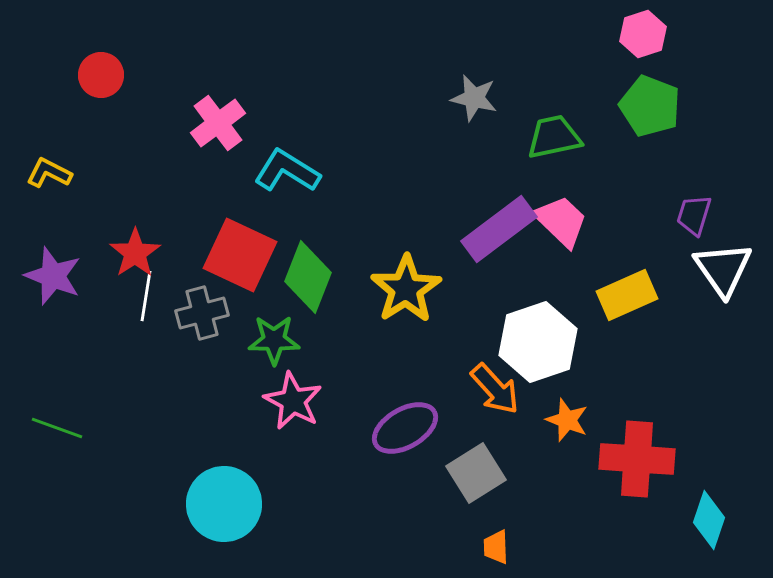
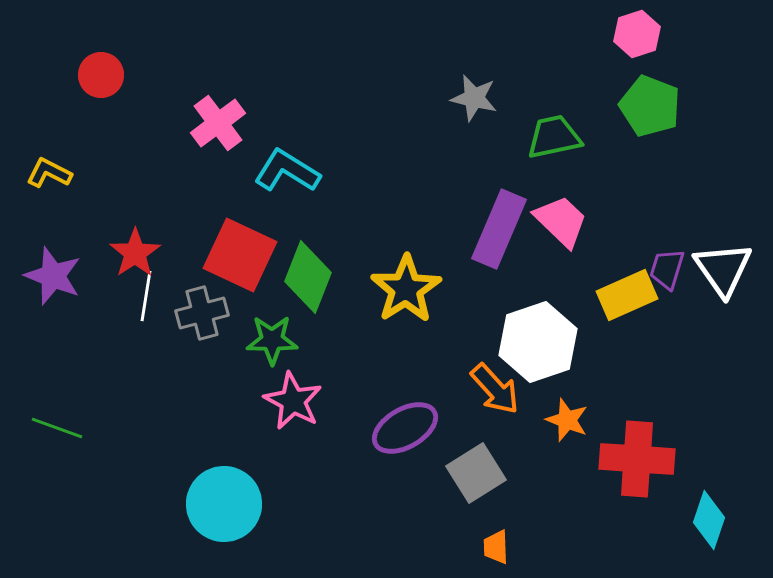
pink hexagon: moved 6 px left
purple trapezoid: moved 27 px left, 54 px down
purple rectangle: rotated 30 degrees counterclockwise
green star: moved 2 px left
